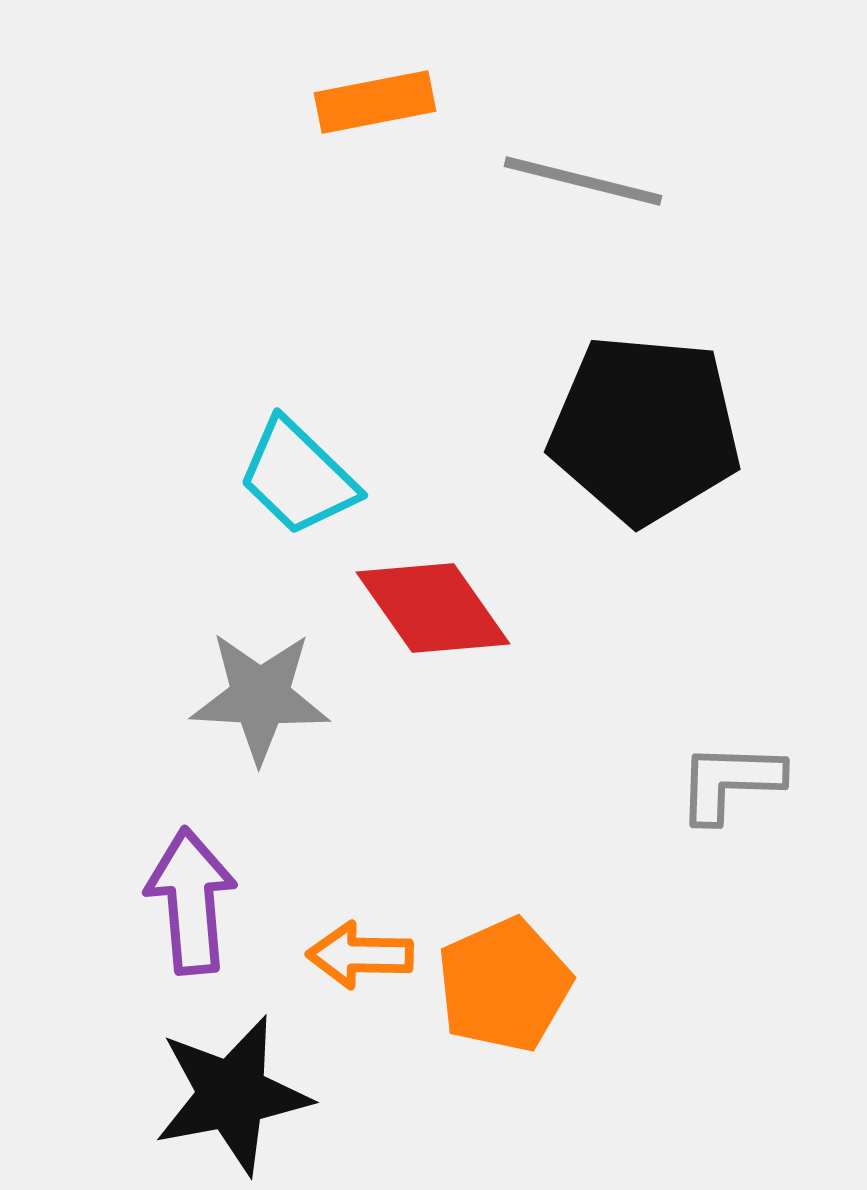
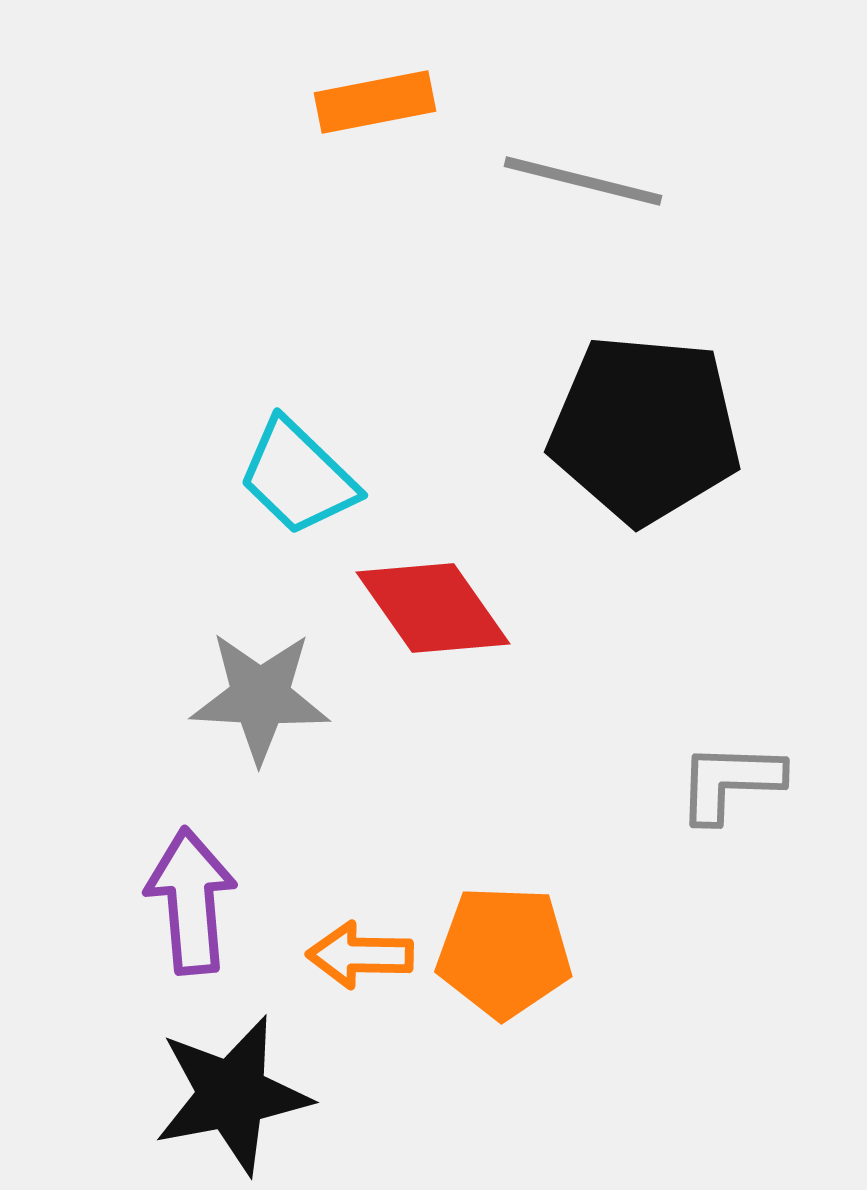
orange pentagon: moved 33 px up; rotated 26 degrees clockwise
